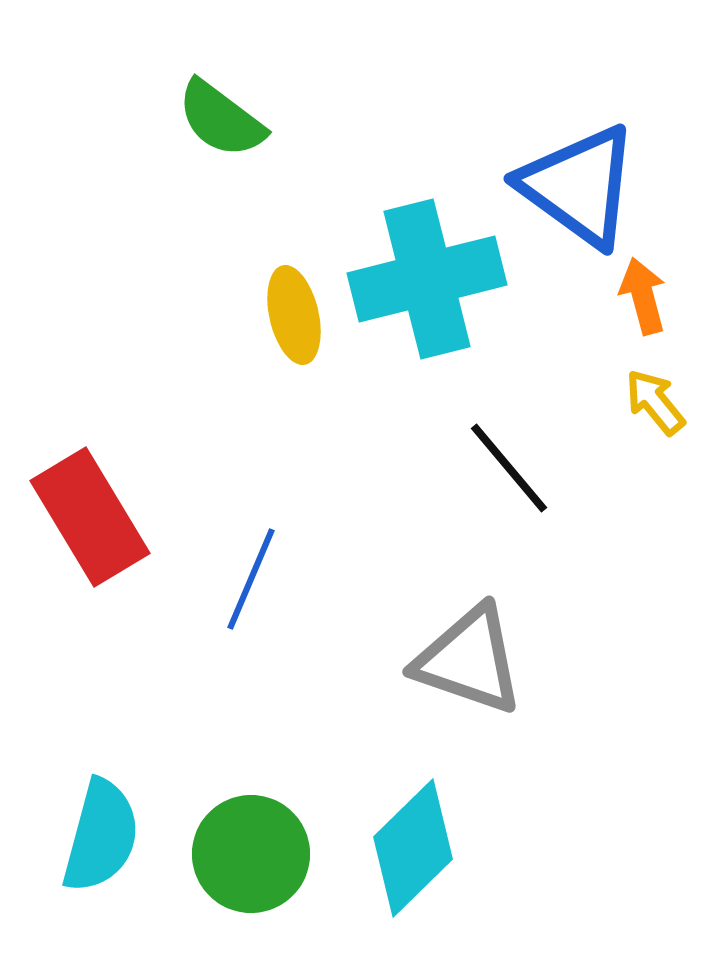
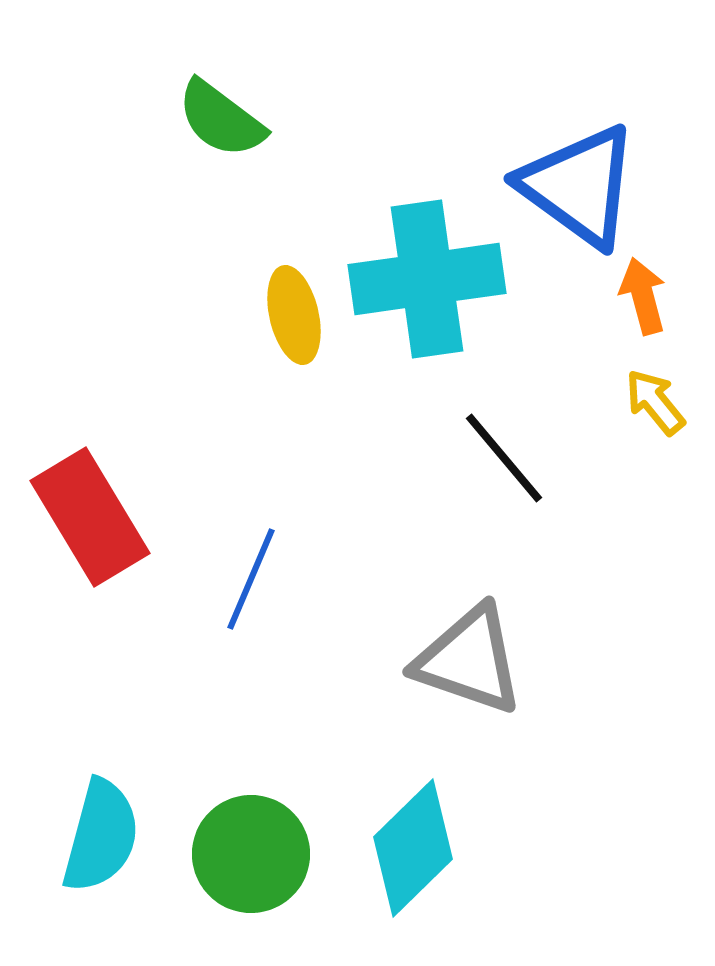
cyan cross: rotated 6 degrees clockwise
black line: moved 5 px left, 10 px up
